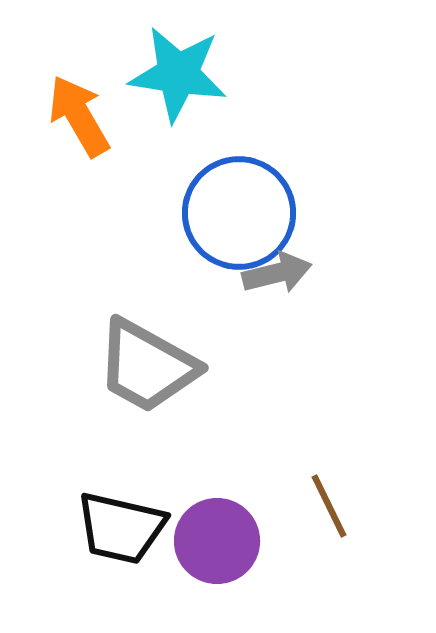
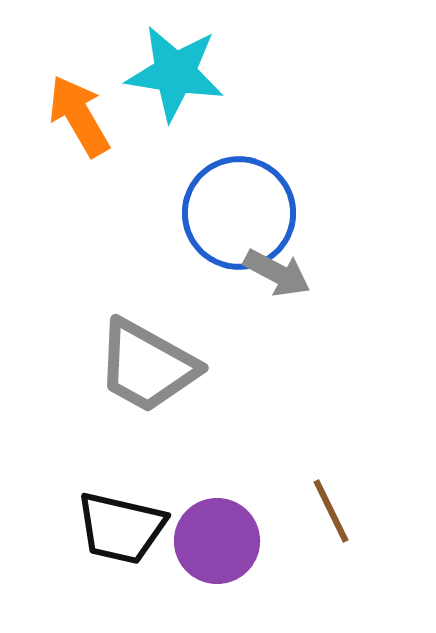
cyan star: moved 3 px left, 1 px up
gray arrow: rotated 42 degrees clockwise
brown line: moved 2 px right, 5 px down
